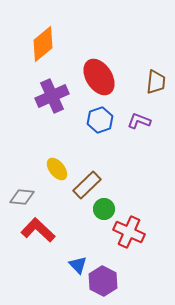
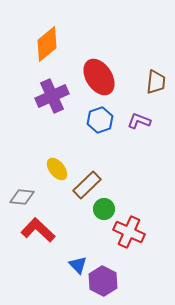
orange diamond: moved 4 px right
